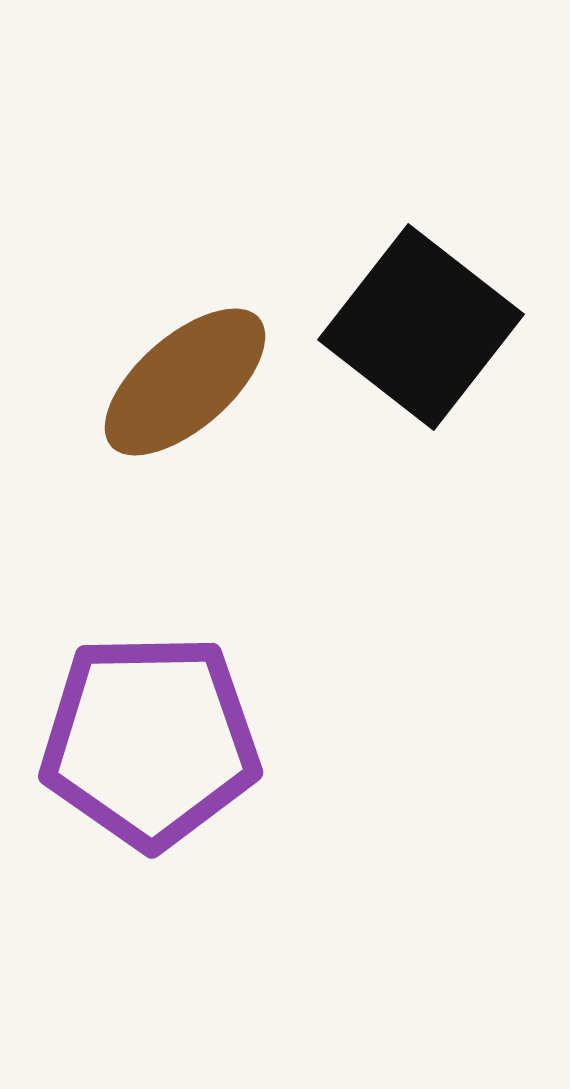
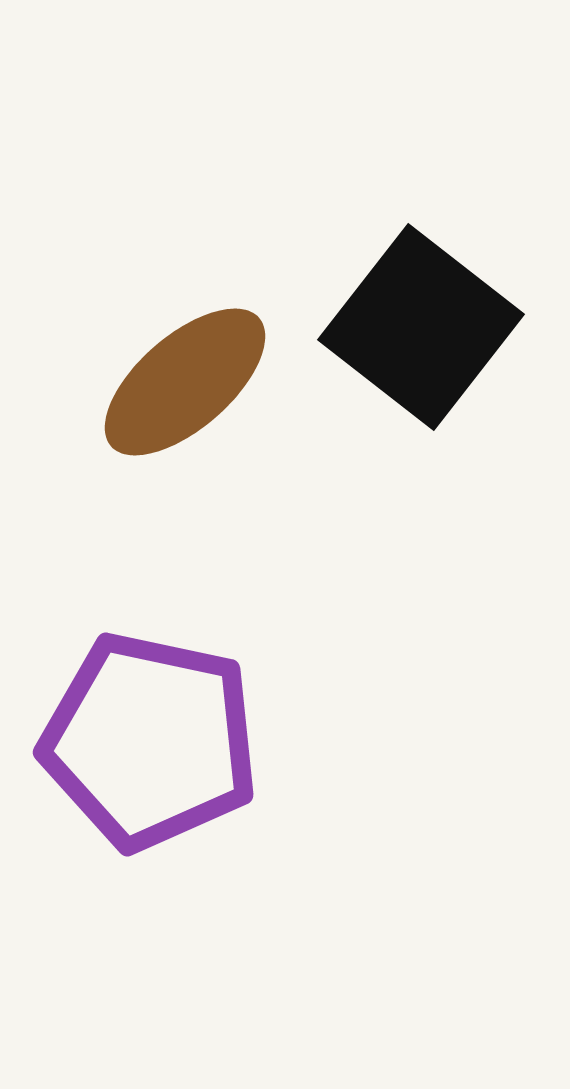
purple pentagon: rotated 13 degrees clockwise
